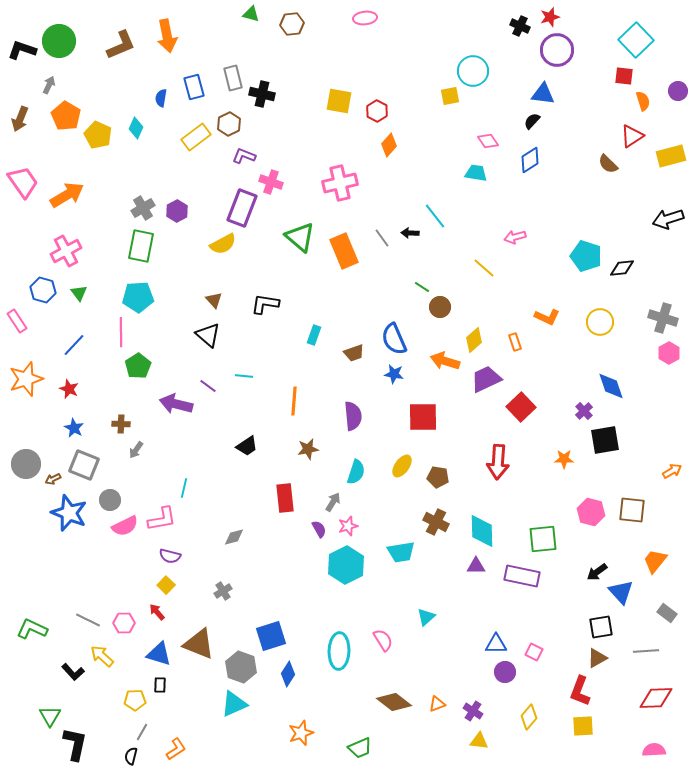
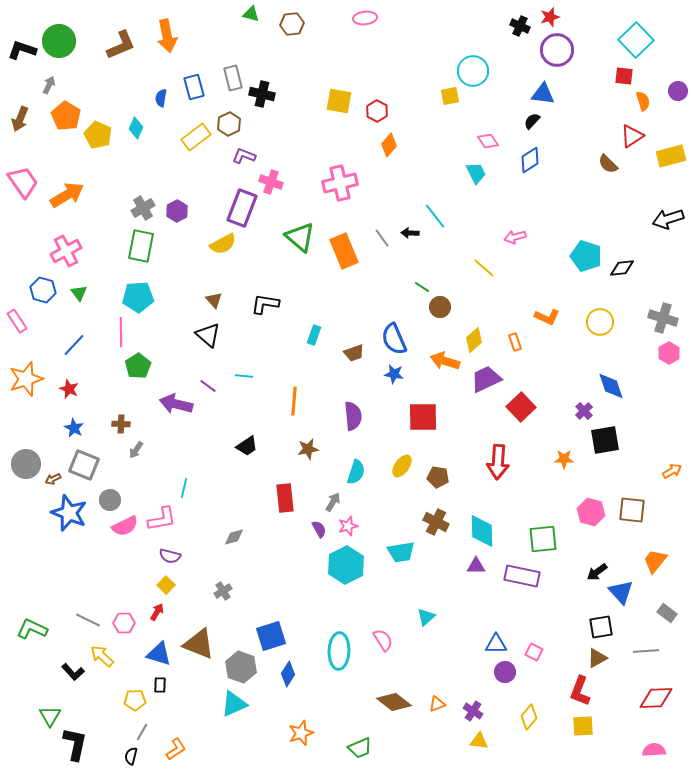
cyan trapezoid at (476, 173): rotated 55 degrees clockwise
red arrow at (157, 612): rotated 72 degrees clockwise
